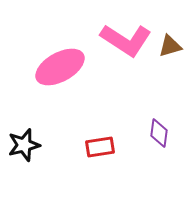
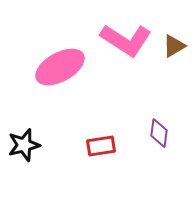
brown triangle: moved 4 px right; rotated 15 degrees counterclockwise
red rectangle: moved 1 px right, 1 px up
